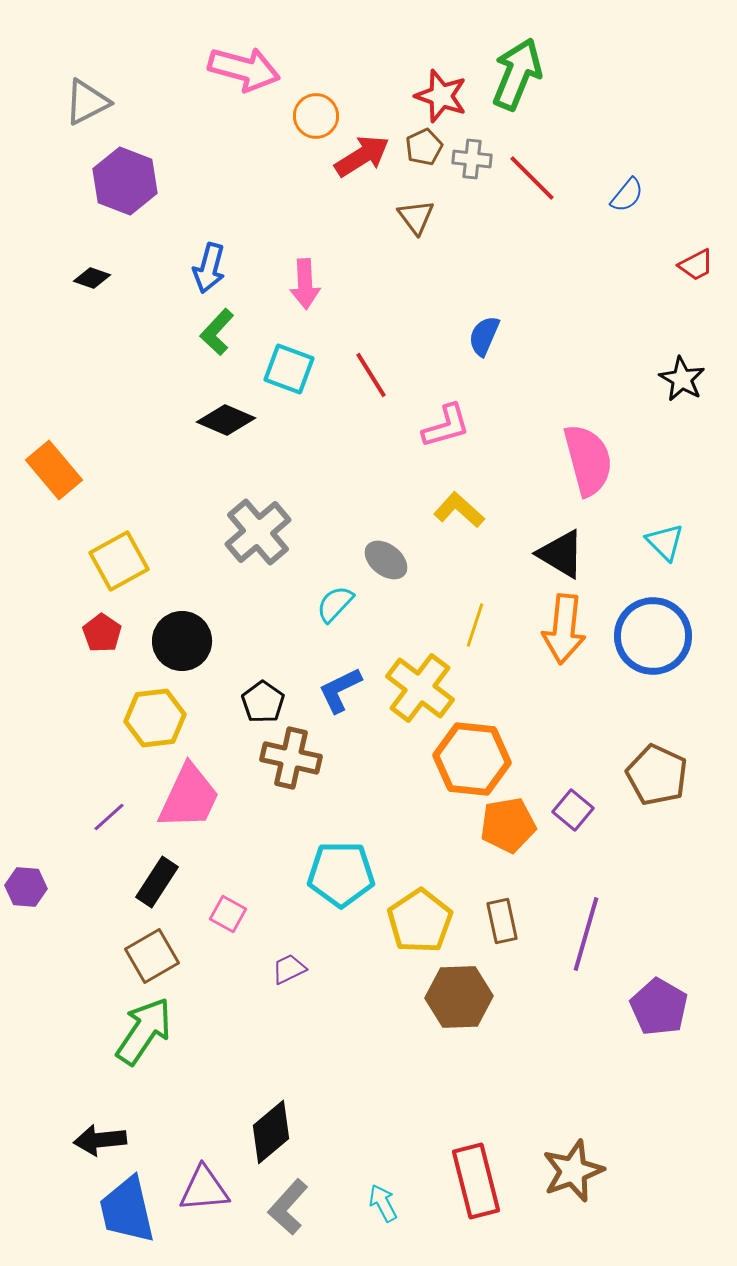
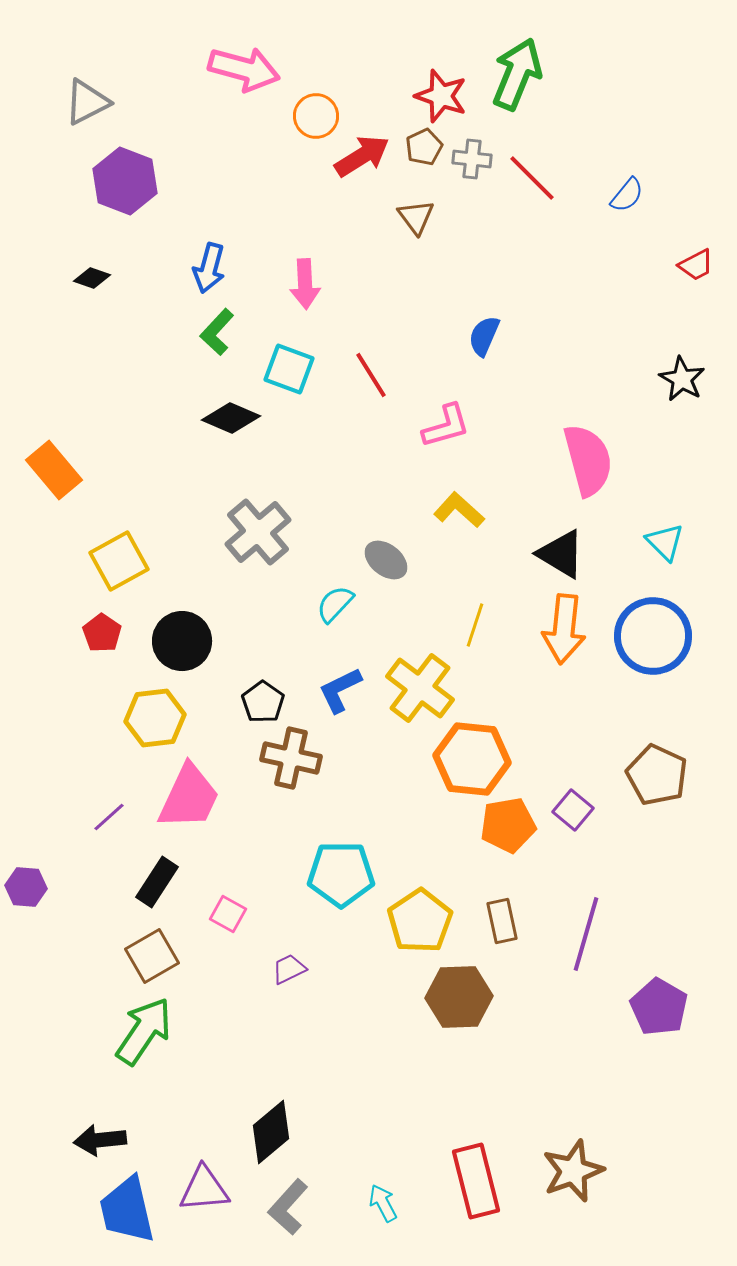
black diamond at (226, 420): moved 5 px right, 2 px up
